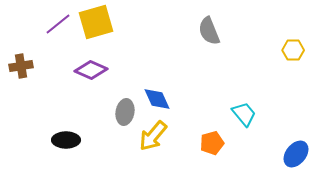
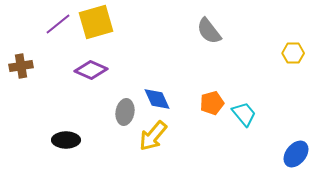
gray semicircle: rotated 16 degrees counterclockwise
yellow hexagon: moved 3 px down
orange pentagon: moved 40 px up
